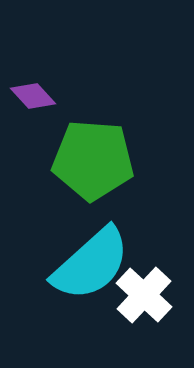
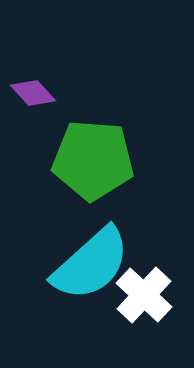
purple diamond: moved 3 px up
